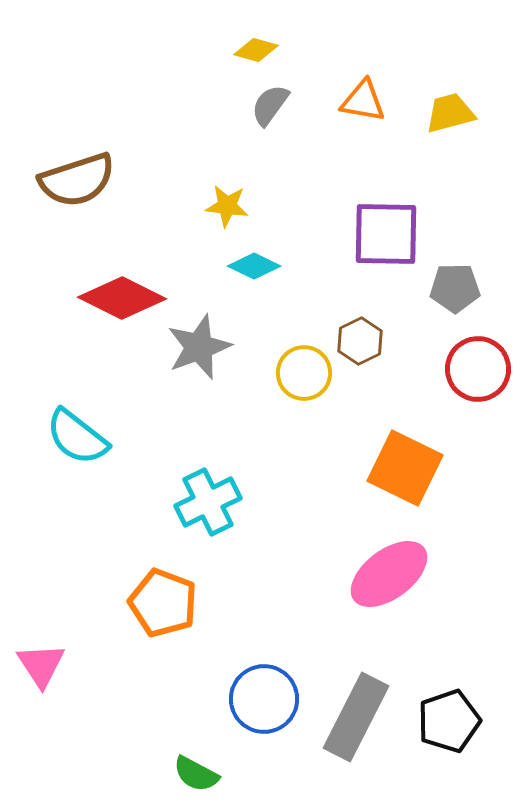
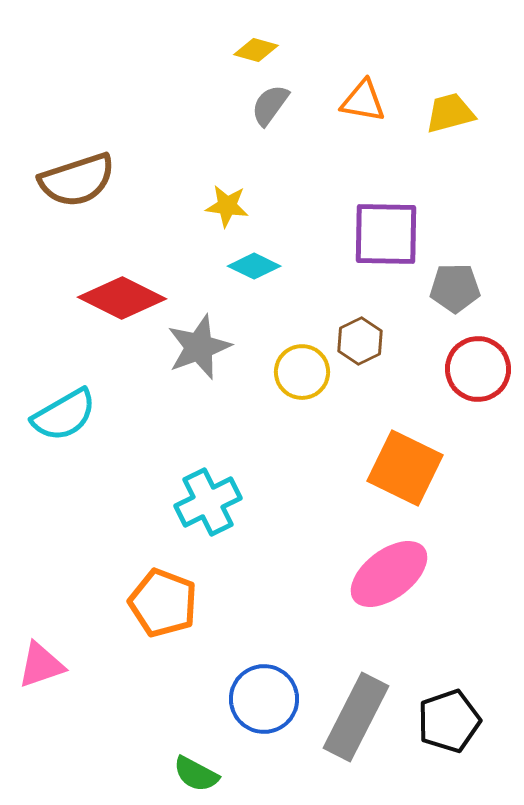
yellow circle: moved 2 px left, 1 px up
cyan semicircle: moved 13 px left, 22 px up; rotated 68 degrees counterclockwise
pink triangle: rotated 44 degrees clockwise
